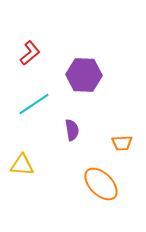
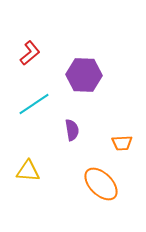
yellow triangle: moved 6 px right, 6 px down
